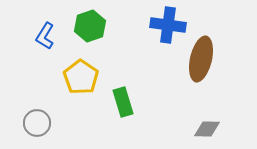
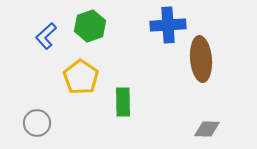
blue cross: rotated 12 degrees counterclockwise
blue L-shape: moved 1 px right; rotated 16 degrees clockwise
brown ellipse: rotated 18 degrees counterclockwise
green rectangle: rotated 16 degrees clockwise
